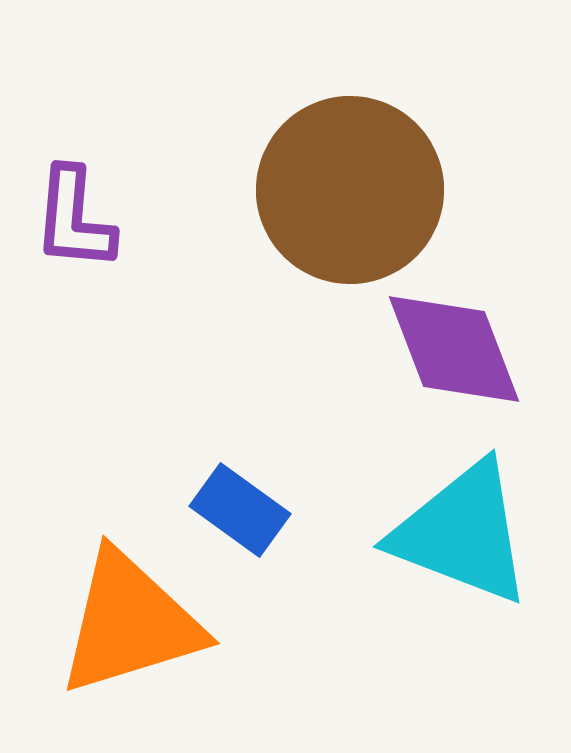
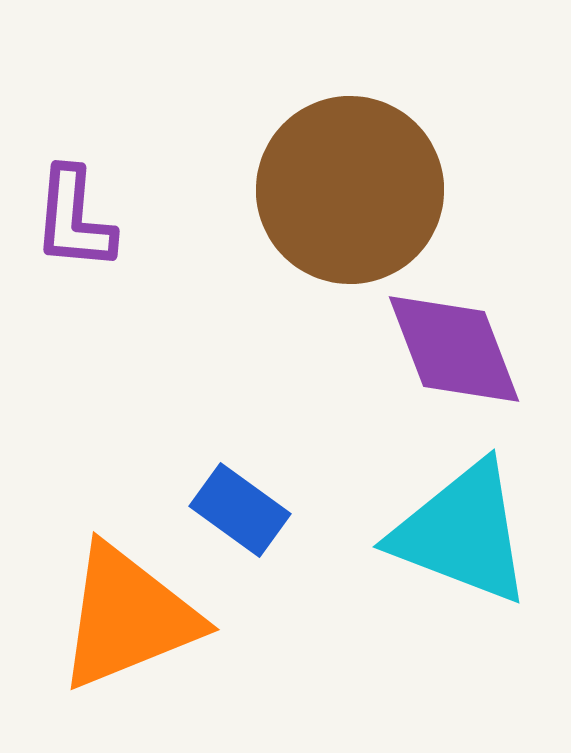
orange triangle: moved 2 px left, 6 px up; rotated 5 degrees counterclockwise
